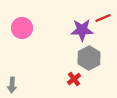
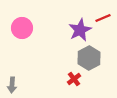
purple star: moved 2 px left; rotated 25 degrees counterclockwise
